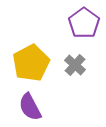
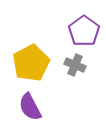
purple pentagon: moved 8 px down
gray cross: rotated 20 degrees counterclockwise
